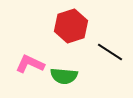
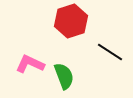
red hexagon: moved 5 px up
green semicircle: rotated 116 degrees counterclockwise
